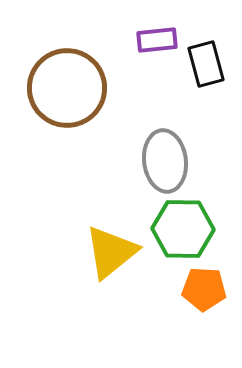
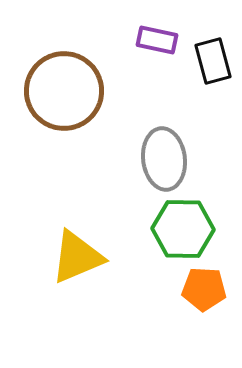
purple rectangle: rotated 18 degrees clockwise
black rectangle: moved 7 px right, 3 px up
brown circle: moved 3 px left, 3 px down
gray ellipse: moved 1 px left, 2 px up
yellow triangle: moved 34 px left, 5 px down; rotated 16 degrees clockwise
